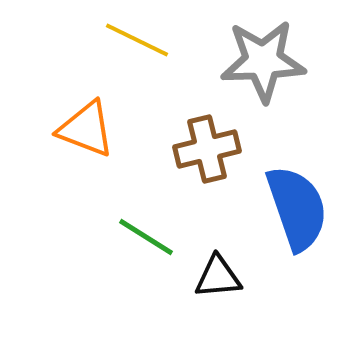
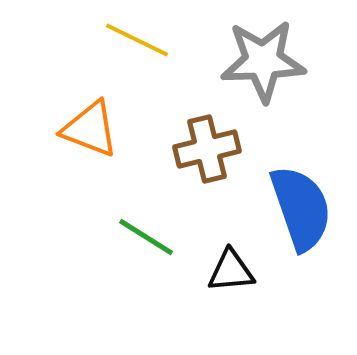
orange triangle: moved 4 px right
blue semicircle: moved 4 px right
black triangle: moved 13 px right, 6 px up
